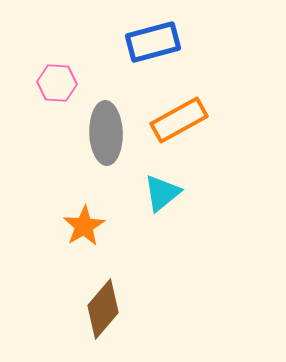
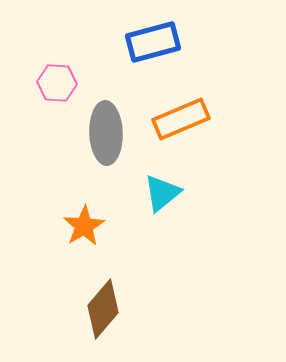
orange rectangle: moved 2 px right, 1 px up; rotated 6 degrees clockwise
